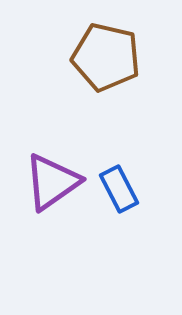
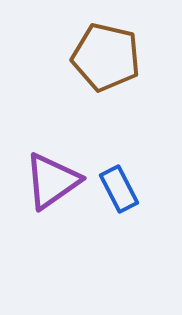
purple triangle: moved 1 px up
